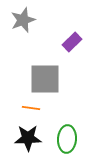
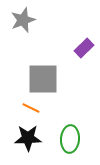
purple rectangle: moved 12 px right, 6 px down
gray square: moved 2 px left
orange line: rotated 18 degrees clockwise
green ellipse: moved 3 px right
